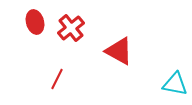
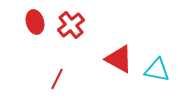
red cross: moved 3 px up
red triangle: moved 8 px down
cyan triangle: moved 18 px left, 14 px up
